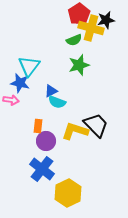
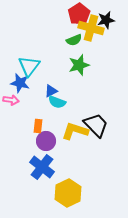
blue cross: moved 2 px up
